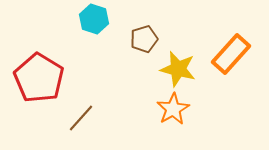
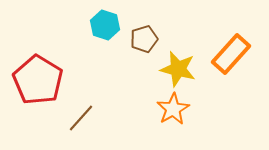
cyan hexagon: moved 11 px right, 6 px down
red pentagon: moved 1 px left, 2 px down
